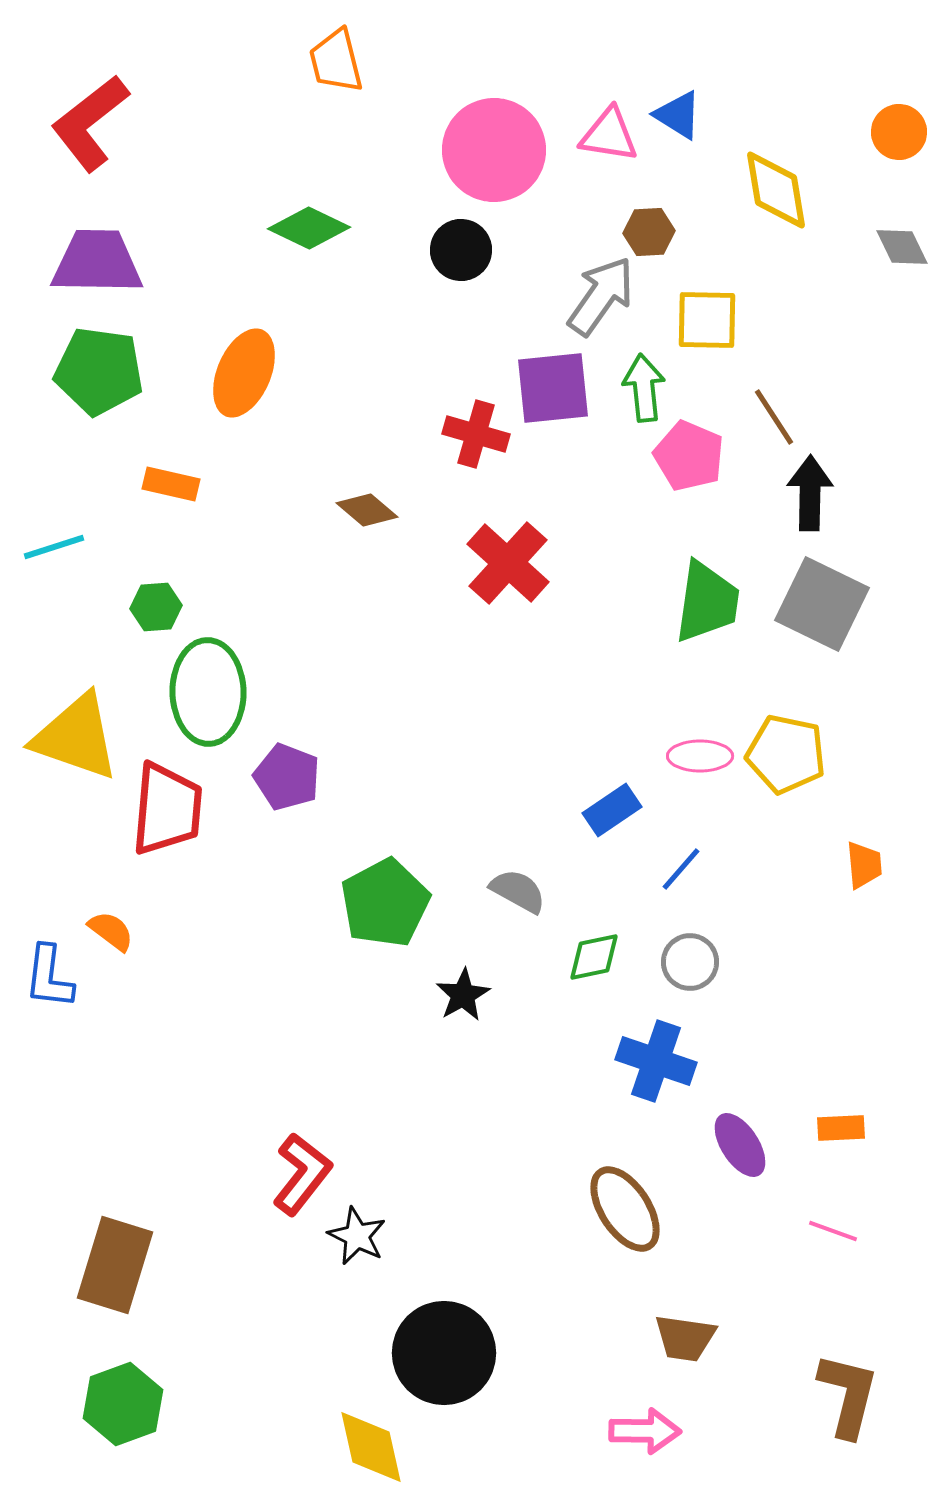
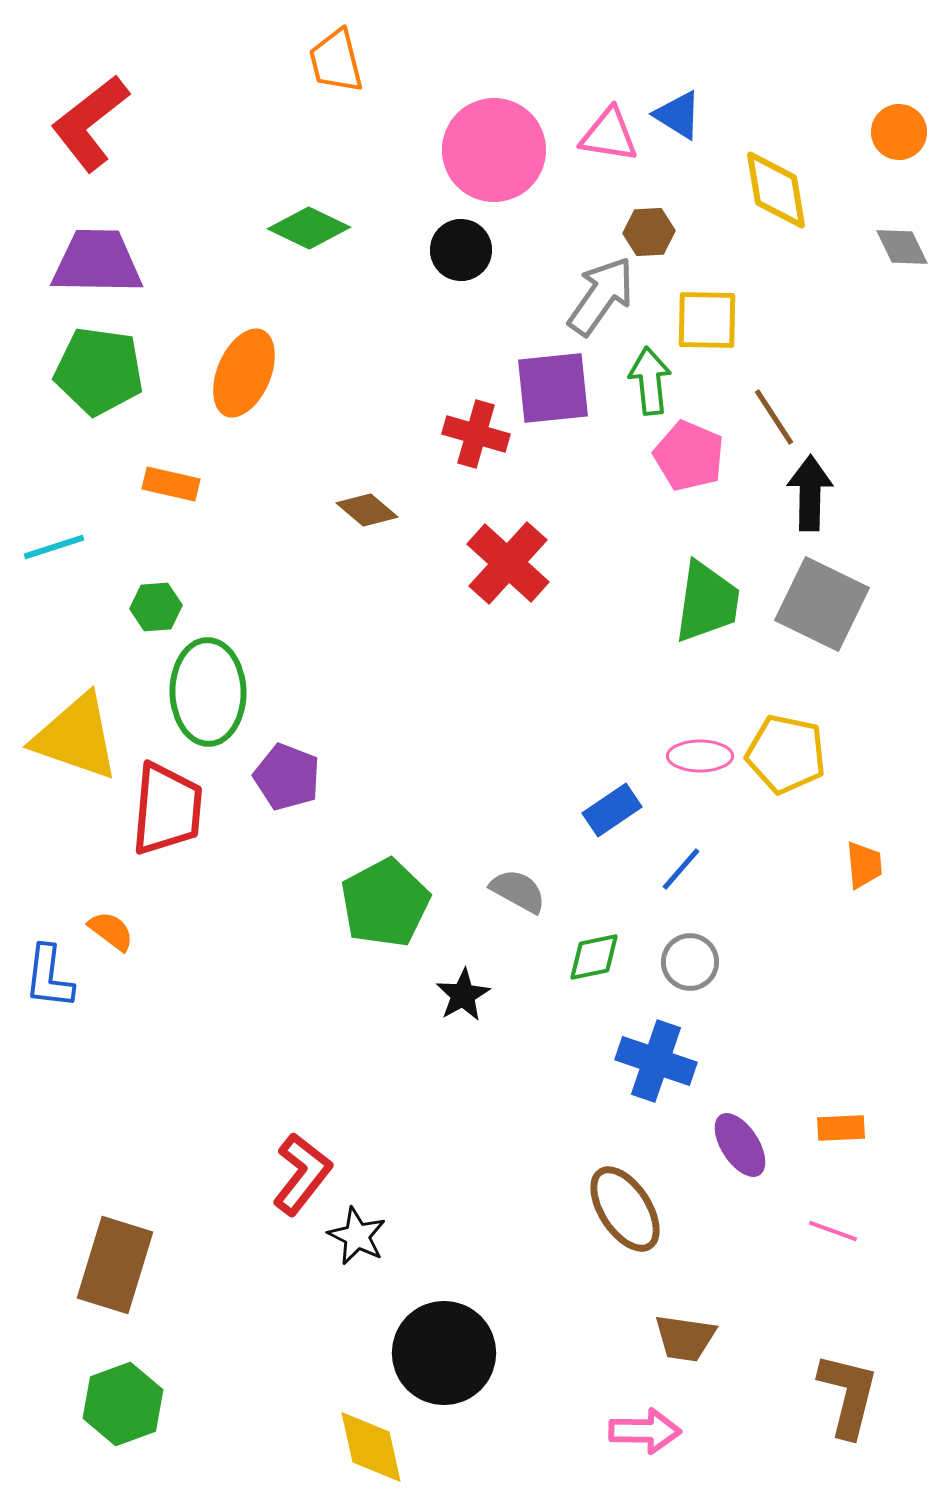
green arrow at (644, 388): moved 6 px right, 7 px up
